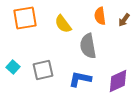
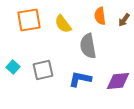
orange square: moved 4 px right, 2 px down
purple diamond: rotated 20 degrees clockwise
